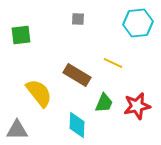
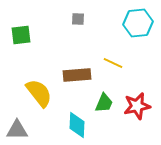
brown rectangle: rotated 36 degrees counterclockwise
